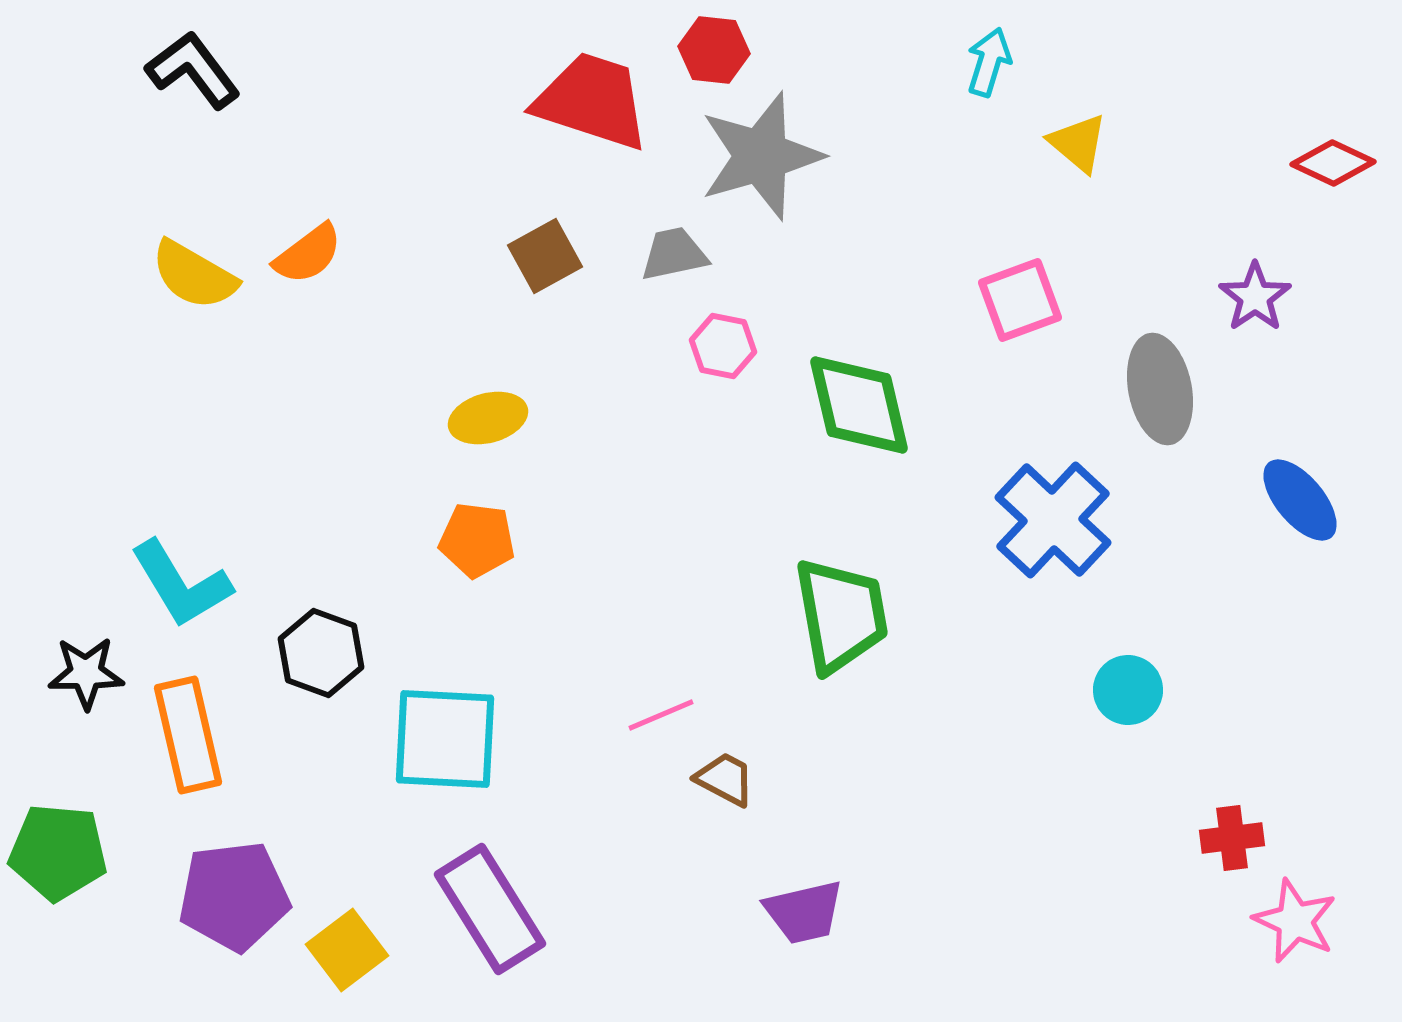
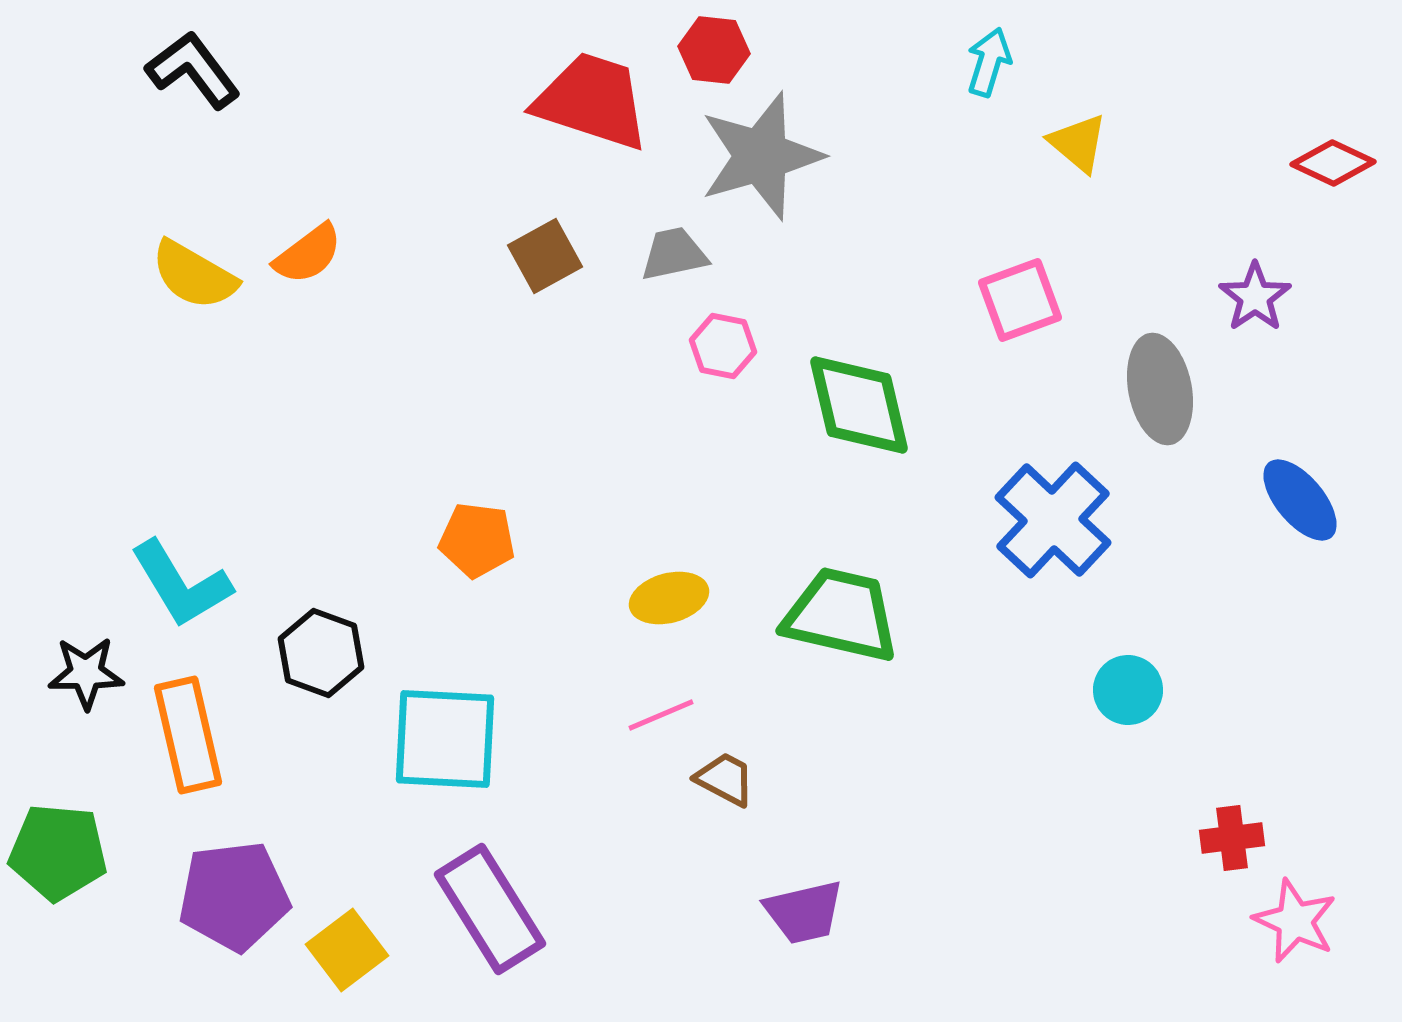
yellow ellipse: moved 181 px right, 180 px down
green trapezoid: rotated 67 degrees counterclockwise
